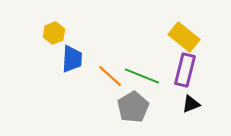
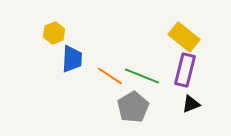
orange line: rotated 8 degrees counterclockwise
